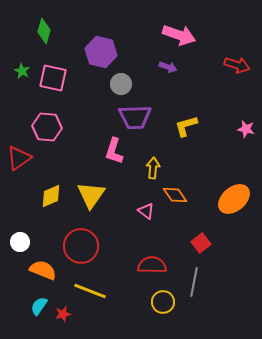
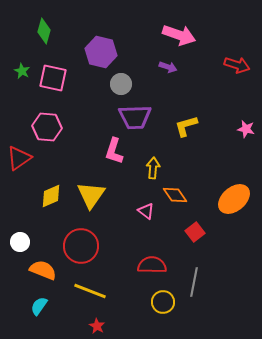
red square: moved 6 px left, 11 px up
red star: moved 34 px right, 12 px down; rotated 28 degrees counterclockwise
